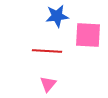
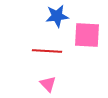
pink square: moved 1 px left
pink triangle: rotated 24 degrees counterclockwise
